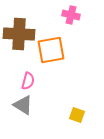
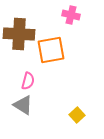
yellow square: rotated 28 degrees clockwise
